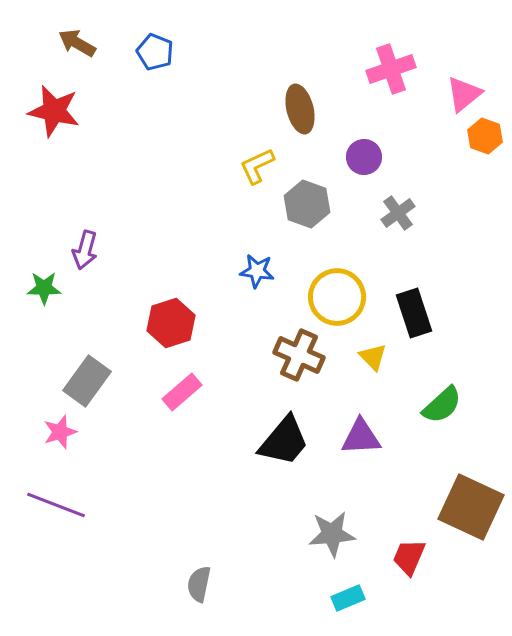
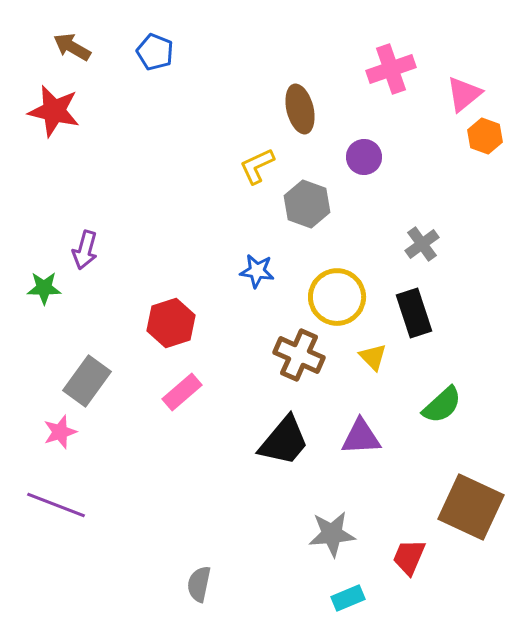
brown arrow: moved 5 px left, 4 px down
gray cross: moved 24 px right, 31 px down
